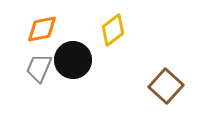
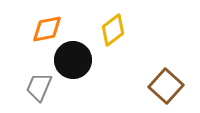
orange diamond: moved 5 px right
gray trapezoid: moved 19 px down
